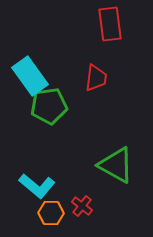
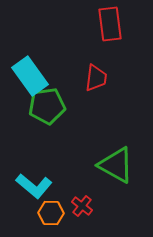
green pentagon: moved 2 px left
cyan L-shape: moved 3 px left
